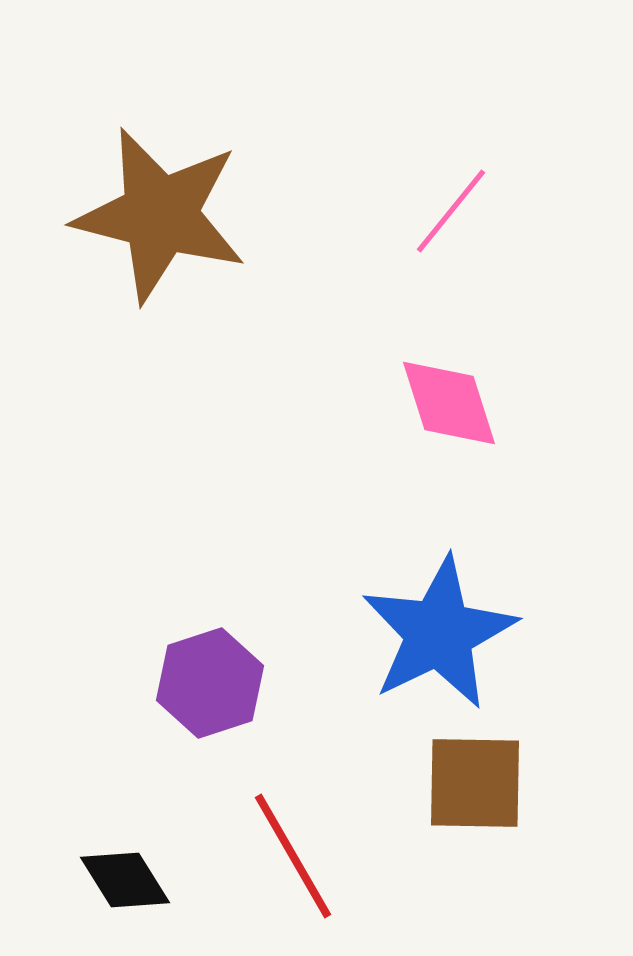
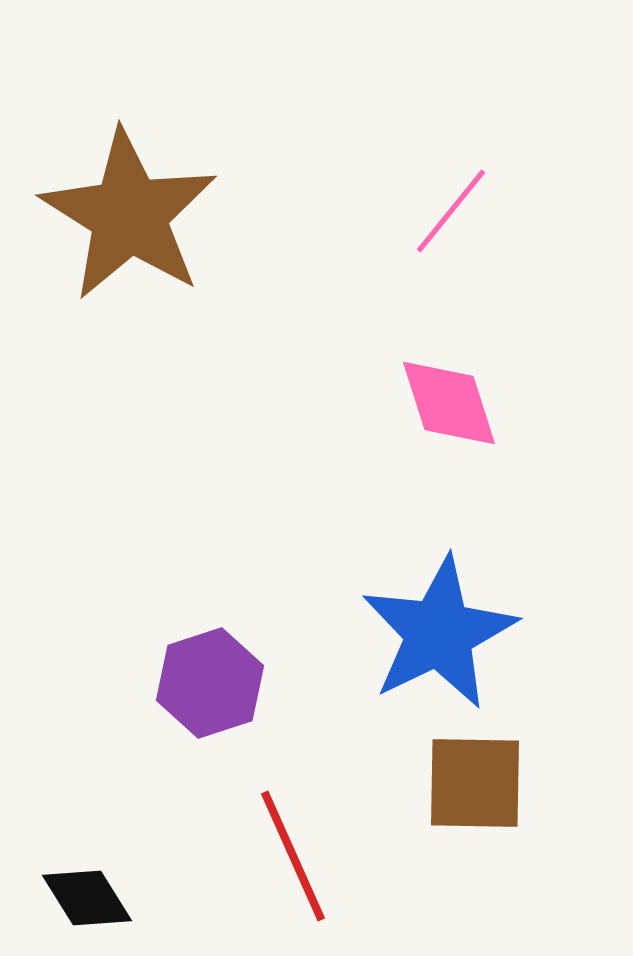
brown star: moved 31 px left; rotated 18 degrees clockwise
red line: rotated 6 degrees clockwise
black diamond: moved 38 px left, 18 px down
